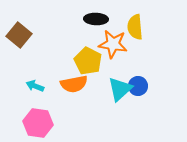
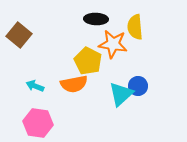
cyan triangle: moved 1 px right, 5 px down
